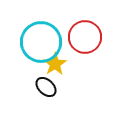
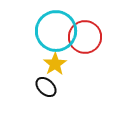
cyan circle: moved 15 px right, 11 px up
